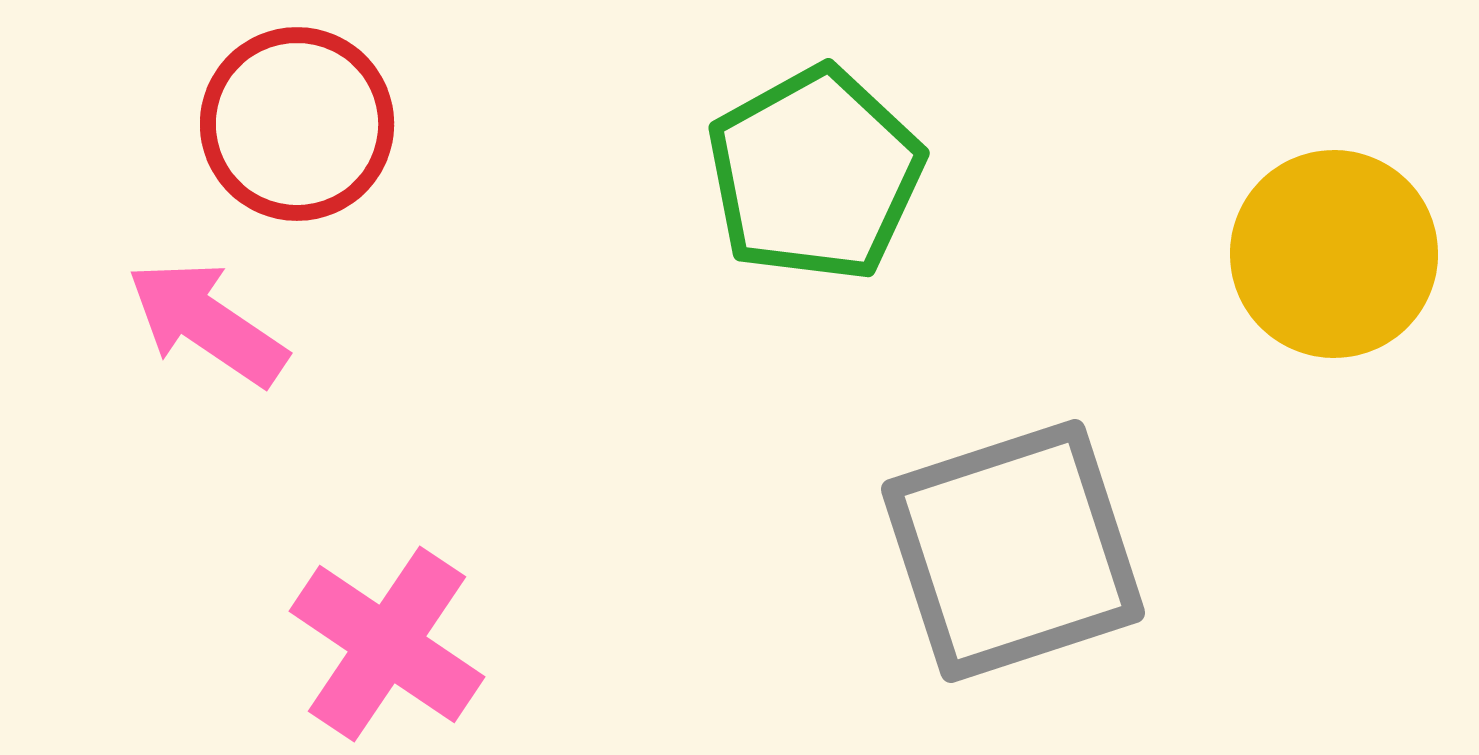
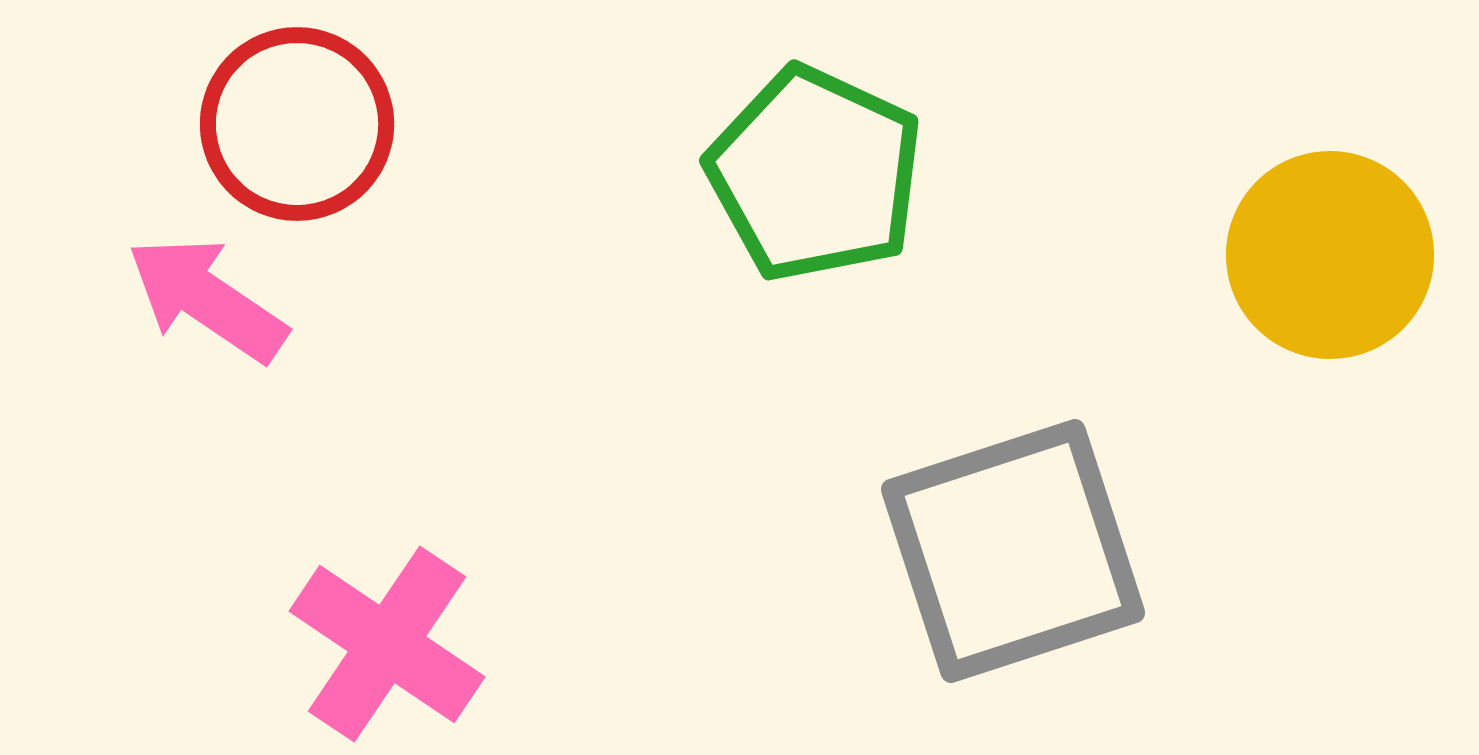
green pentagon: rotated 18 degrees counterclockwise
yellow circle: moved 4 px left, 1 px down
pink arrow: moved 24 px up
